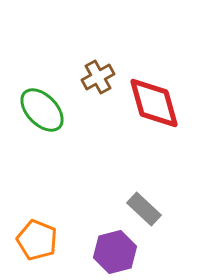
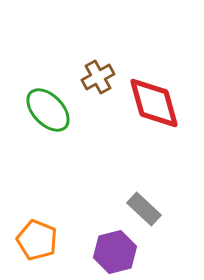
green ellipse: moved 6 px right
